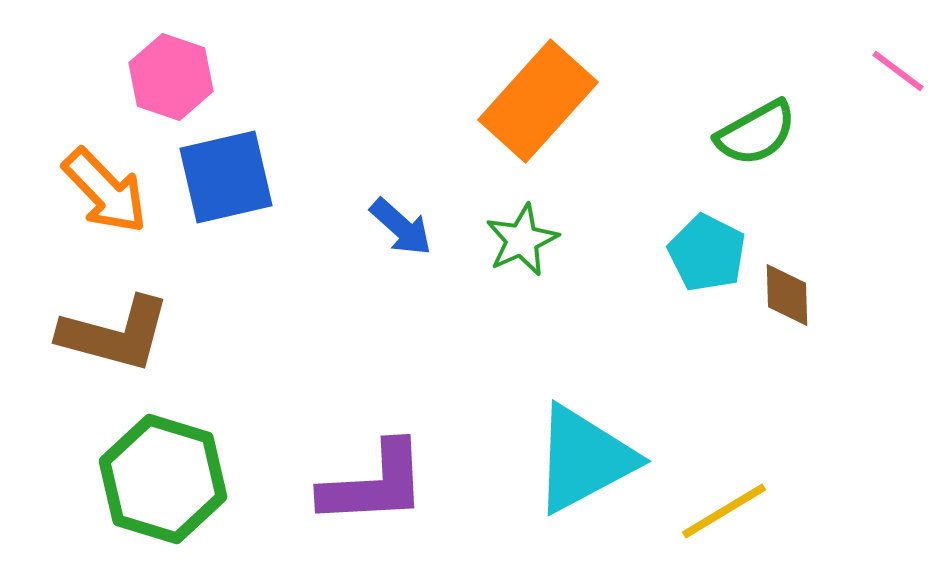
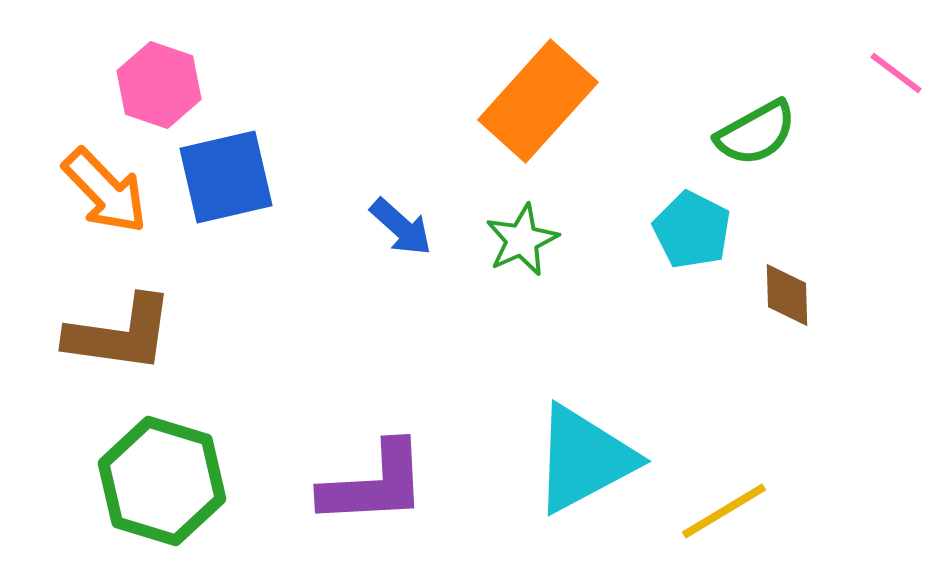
pink line: moved 2 px left, 2 px down
pink hexagon: moved 12 px left, 8 px down
cyan pentagon: moved 15 px left, 23 px up
brown L-shape: moved 5 px right; rotated 7 degrees counterclockwise
green hexagon: moved 1 px left, 2 px down
